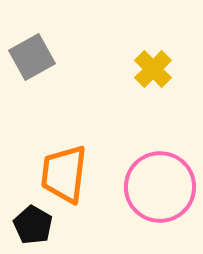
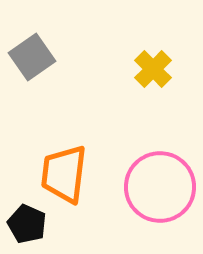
gray square: rotated 6 degrees counterclockwise
black pentagon: moved 6 px left, 1 px up; rotated 6 degrees counterclockwise
